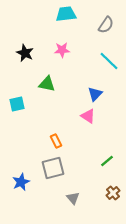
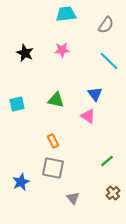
green triangle: moved 9 px right, 16 px down
blue triangle: rotated 21 degrees counterclockwise
orange rectangle: moved 3 px left
gray square: rotated 25 degrees clockwise
